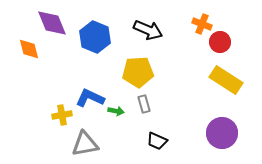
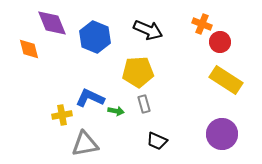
purple circle: moved 1 px down
